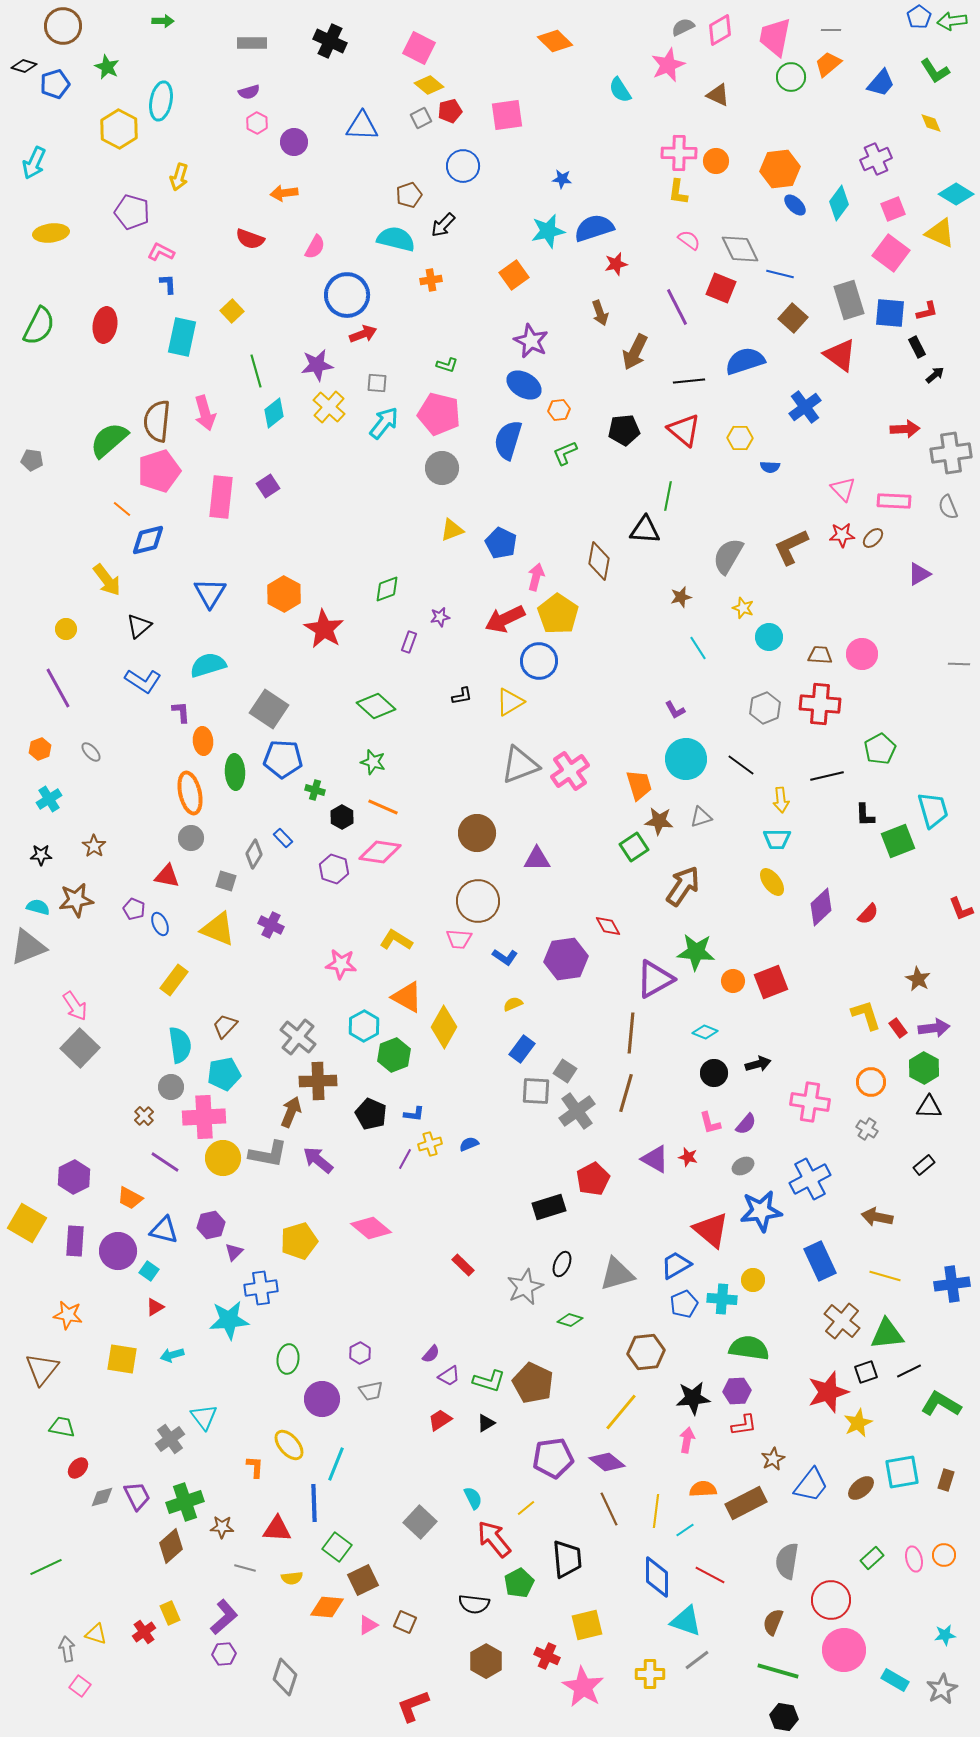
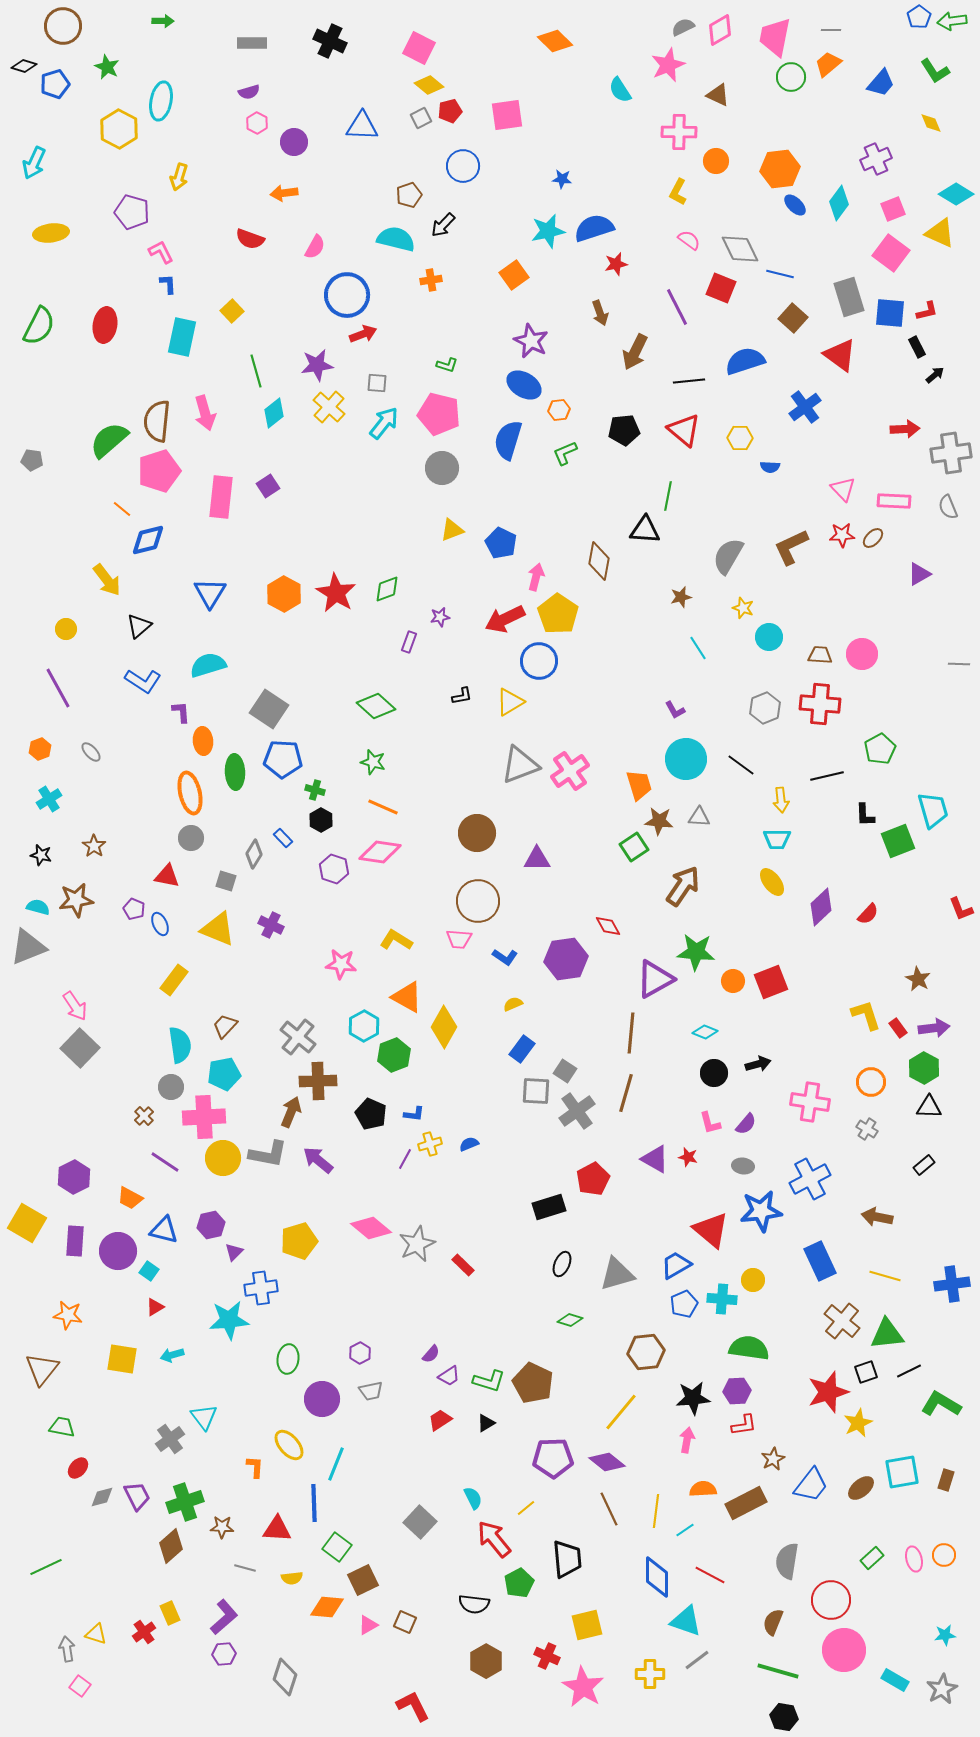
pink cross at (679, 153): moved 21 px up
yellow L-shape at (678, 192): rotated 20 degrees clockwise
pink L-shape at (161, 252): rotated 36 degrees clockwise
gray rectangle at (849, 300): moved 3 px up
red star at (324, 629): moved 12 px right, 36 px up
black hexagon at (342, 817): moved 21 px left, 3 px down
gray triangle at (701, 817): moved 2 px left; rotated 20 degrees clockwise
black star at (41, 855): rotated 15 degrees clockwise
gray ellipse at (743, 1166): rotated 35 degrees clockwise
gray star at (525, 1287): moved 108 px left, 43 px up
purple pentagon at (553, 1458): rotated 6 degrees clockwise
red L-shape at (413, 1706): rotated 84 degrees clockwise
